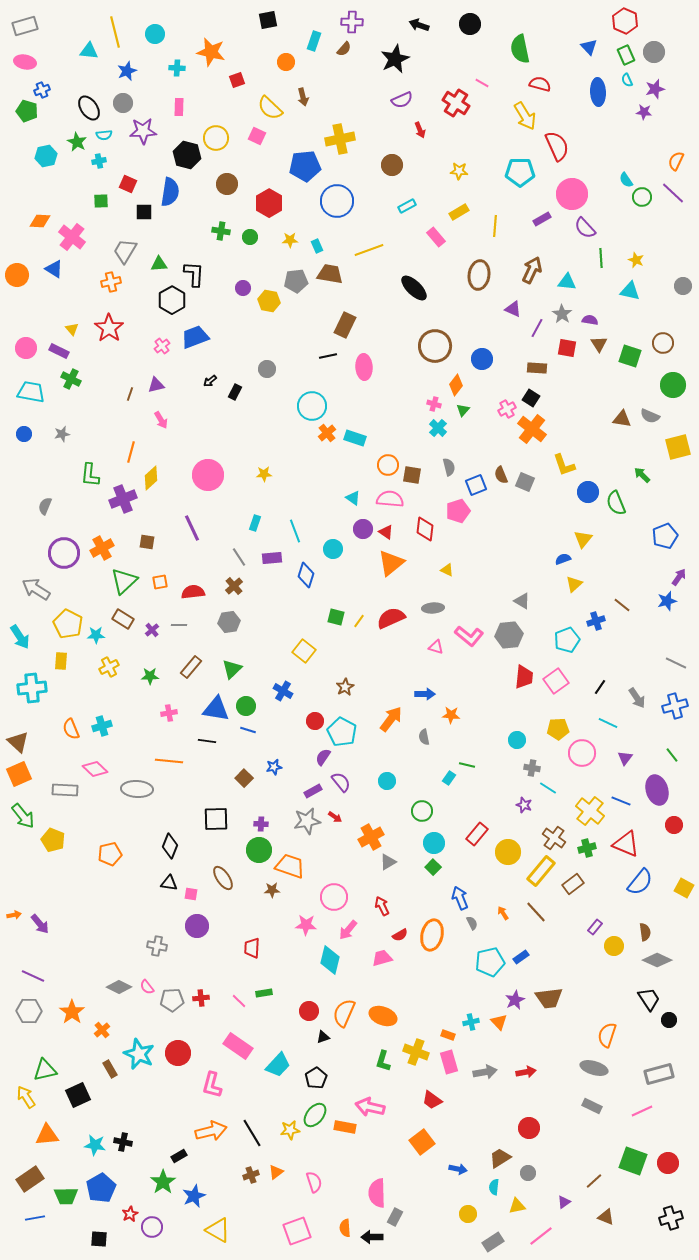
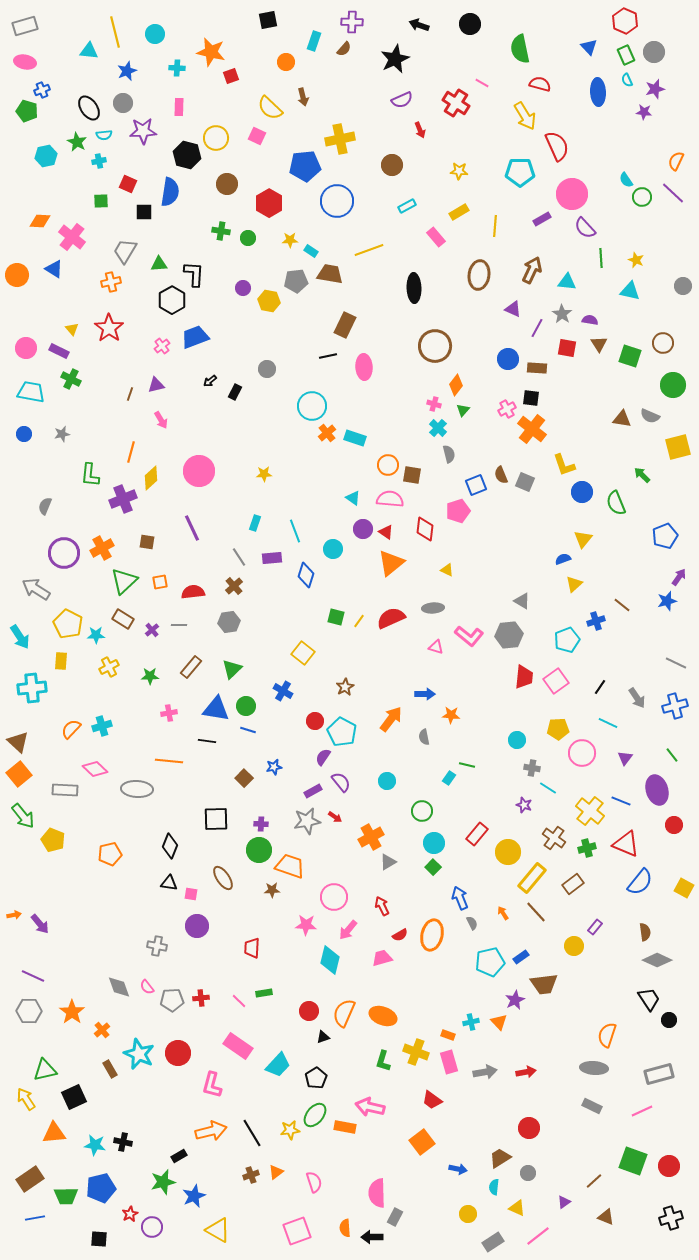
red square at (237, 80): moved 6 px left, 4 px up
green circle at (250, 237): moved 2 px left, 1 px down
cyan rectangle at (317, 246): moved 6 px left, 5 px down; rotated 32 degrees counterclockwise
black ellipse at (414, 288): rotated 44 degrees clockwise
blue circle at (482, 359): moved 26 px right
black square at (531, 398): rotated 24 degrees counterclockwise
gray semicircle at (449, 467): moved 13 px up
pink circle at (208, 475): moved 9 px left, 4 px up
blue circle at (588, 492): moved 6 px left
yellow square at (304, 651): moved 1 px left, 2 px down
orange semicircle at (71, 729): rotated 65 degrees clockwise
orange square at (19, 774): rotated 15 degrees counterclockwise
yellow rectangle at (541, 871): moved 9 px left, 7 px down
yellow circle at (614, 946): moved 40 px left
gray diamond at (119, 987): rotated 45 degrees clockwise
brown trapezoid at (549, 998): moved 5 px left, 14 px up
gray ellipse at (594, 1068): rotated 12 degrees counterclockwise
black square at (78, 1095): moved 4 px left, 2 px down
yellow arrow at (26, 1097): moved 2 px down
orange triangle at (47, 1135): moved 7 px right, 2 px up
red circle at (668, 1163): moved 1 px right, 3 px down
green star at (163, 1182): rotated 20 degrees clockwise
blue pentagon at (101, 1188): rotated 16 degrees clockwise
yellow triangle at (517, 1206): moved 2 px down; rotated 36 degrees clockwise
pink line at (541, 1236): moved 3 px left
